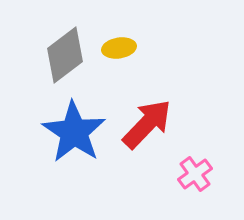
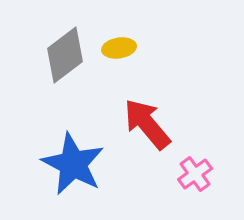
red arrow: rotated 84 degrees counterclockwise
blue star: moved 1 px left, 32 px down; rotated 6 degrees counterclockwise
